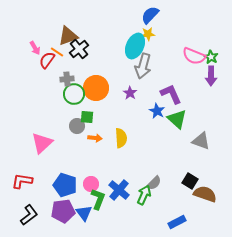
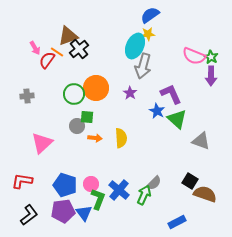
blue semicircle: rotated 12 degrees clockwise
gray cross: moved 40 px left, 17 px down
